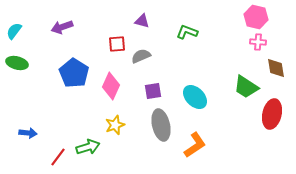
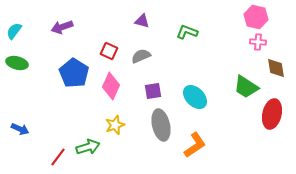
red square: moved 8 px left, 7 px down; rotated 30 degrees clockwise
blue arrow: moved 8 px left, 4 px up; rotated 18 degrees clockwise
